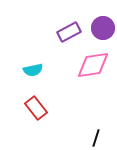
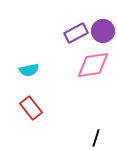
purple circle: moved 3 px down
purple rectangle: moved 7 px right, 1 px down
cyan semicircle: moved 4 px left
red rectangle: moved 5 px left
